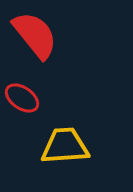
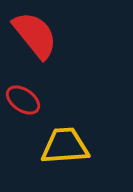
red ellipse: moved 1 px right, 2 px down
